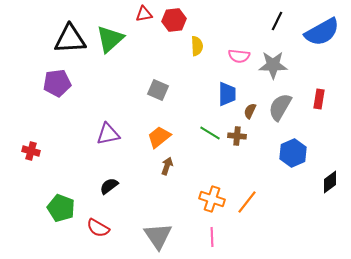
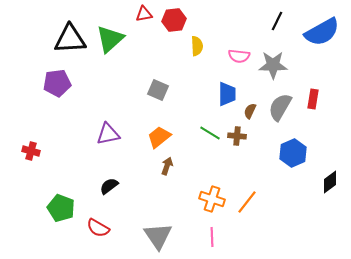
red rectangle: moved 6 px left
